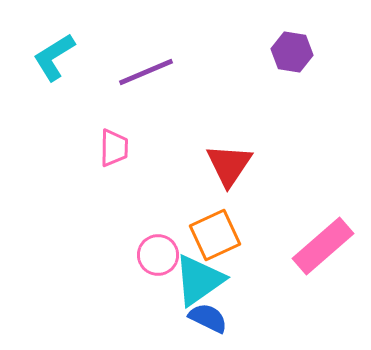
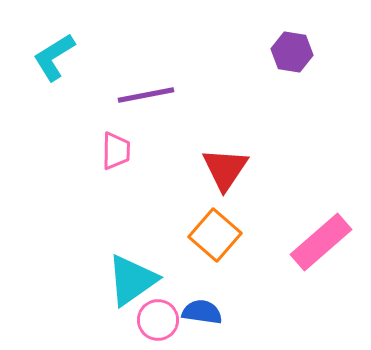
purple line: moved 23 px down; rotated 12 degrees clockwise
pink trapezoid: moved 2 px right, 3 px down
red triangle: moved 4 px left, 4 px down
orange square: rotated 24 degrees counterclockwise
pink rectangle: moved 2 px left, 4 px up
pink circle: moved 65 px down
cyan triangle: moved 67 px left
blue semicircle: moved 6 px left, 6 px up; rotated 18 degrees counterclockwise
